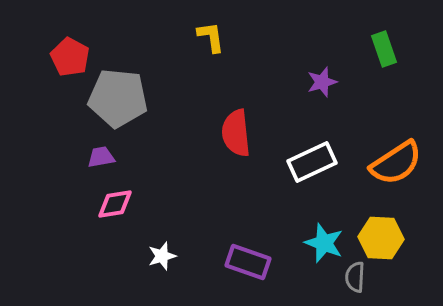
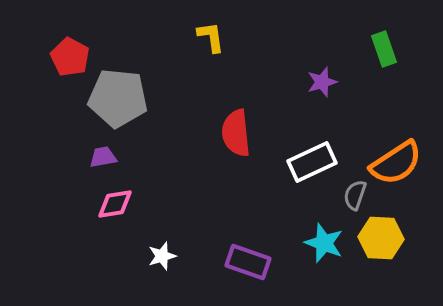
purple trapezoid: moved 2 px right
gray semicircle: moved 82 px up; rotated 16 degrees clockwise
